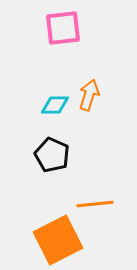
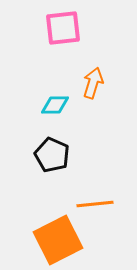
orange arrow: moved 4 px right, 12 px up
